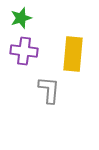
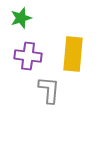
purple cross: moved 4 px right, 5 px down
